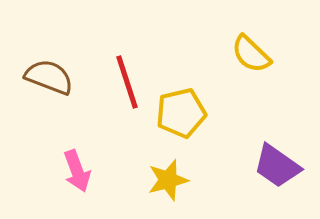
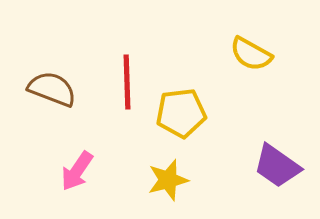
yellow semicircle: rotated 15 degrees counterclockwise
brown semicircle: moved 3 px right, 12 px down
red line: rotated 16 degrees clockwise
yellow pentagon: rotated 6 degrees clockwise
pink arrow: rotated 54 degrees clockwise
